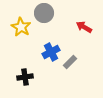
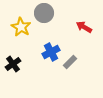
black cross: moved 12 px left, 13 px up; rotated 28 degrees counterclockwise
